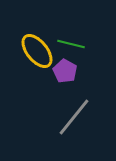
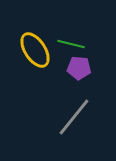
yellow ellipse: moved 2 px left, 1 px up; rotated 6 degrees clockwise
purple pentagon: moved 14 px right, 3 px up; rotated 25 degrees counterclockwise
